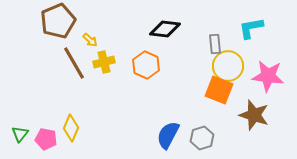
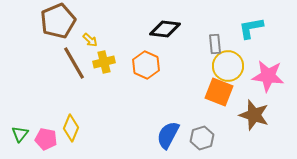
orange square: moved 2 px down
